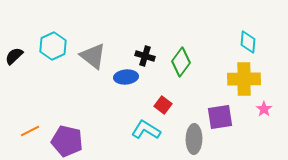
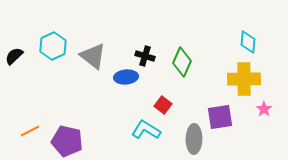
green diamond: moved 1 px right; rotated 12 degrees counterclockwise
